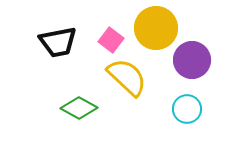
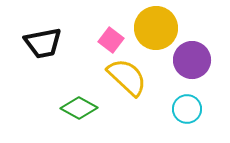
black trapezoid: moved 15 px left, 1 px down
